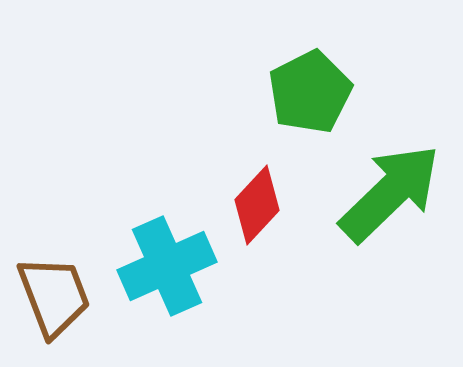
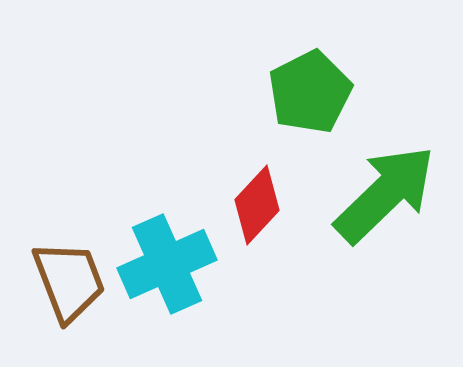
green arrow: moved 5 px left, 1 px down
cyan cross: moved 2 px up
brown trapezoid: moved 15 px right, 15 px up
